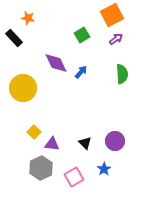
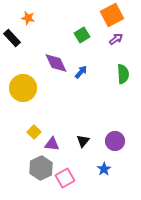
black rectangle: moved 2 px left
green semicircle: moved 1 px right
black triangle: moved 2 px left, 2 px up; rotated 24 degrees clockwise
pink square: moved 9 px left, 1 px down
